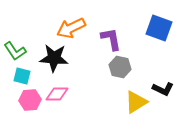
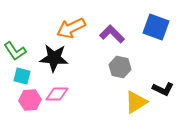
blue square: moved 3 px left, 1 px up
purple L-shape: moved 1 px right, 5 px up; rotated 35 degrees counterclockwise
